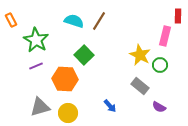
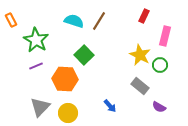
red rectangle: moved 34 px left; rotated 24 degrees clockwise
gray triangle: rotated 30 degrees counterclockwise
